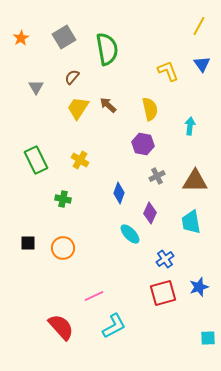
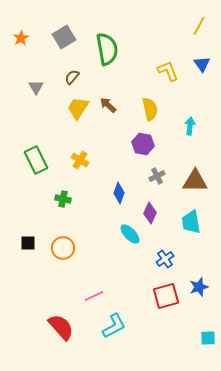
red square: moved 3 px right, 3 px down
